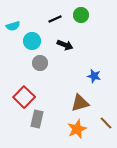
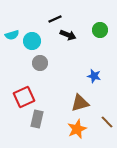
green circle: moved 19 px right, 15 px down
cyan semicircle: moved 1 px left, 9 px down
black arrow: moved 3 px right, 10 px up
red square: rotated 20 degrees clockwise
brown line: moved 1 px right, 1 px up
